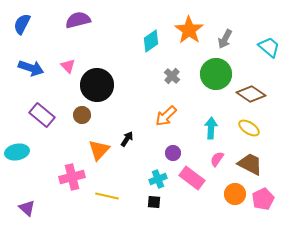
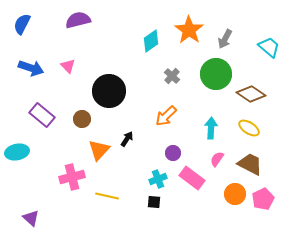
black circle: moved 12 px right, 6 px down
brown circle: moved 4 px down
purple triangle: moved 4 px right, 10 px down
